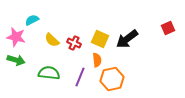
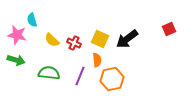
cyan semicircle: rotated 80 degrees counterclockwise
red square: moved 1 px right, 1 px down
pink star: moved 1 px right, 2 px up
purple line: moved 1 px up
